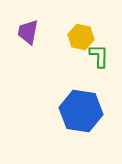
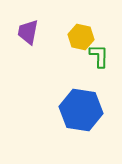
blue hexagon: moved 1 px up
